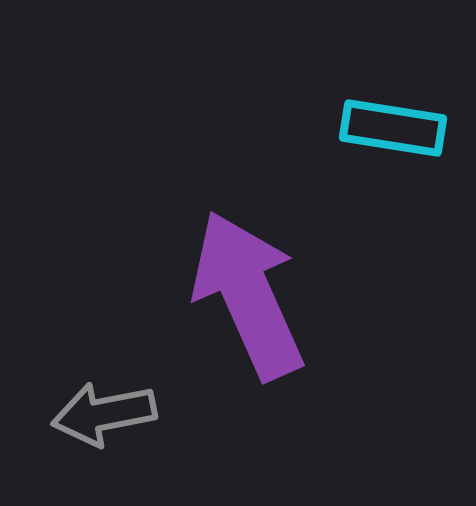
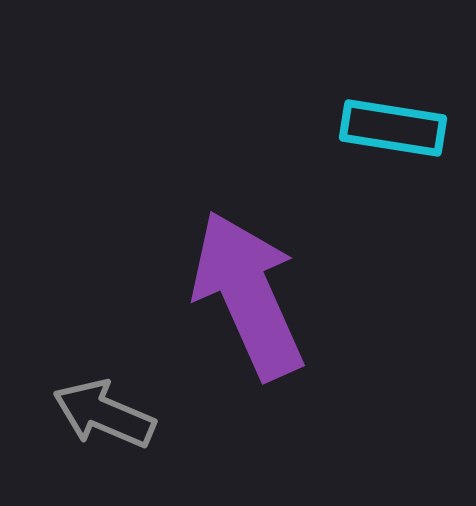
gray arrow: rotated 34 degrees clockwise
